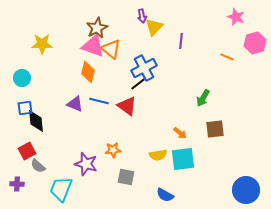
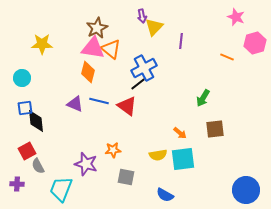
pink triangle: moved 2 px down; rotated 10 degrees counterclockwise
gray semicircle: rotated 21 degrees clockwise
